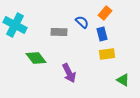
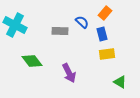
gray rectangle: moved 1 px right, 1 px up
green diamond: moved 4 px left, 3 px down
green triangle: moved 3 px left, 2 px down
